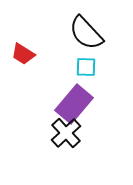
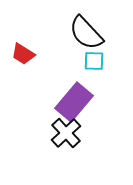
cyan square: moved 8 px right, 6 px up
purple rectangle: moved 2 px up
